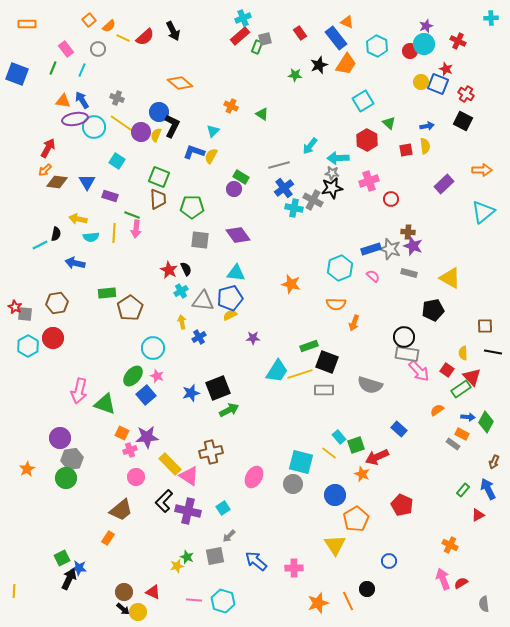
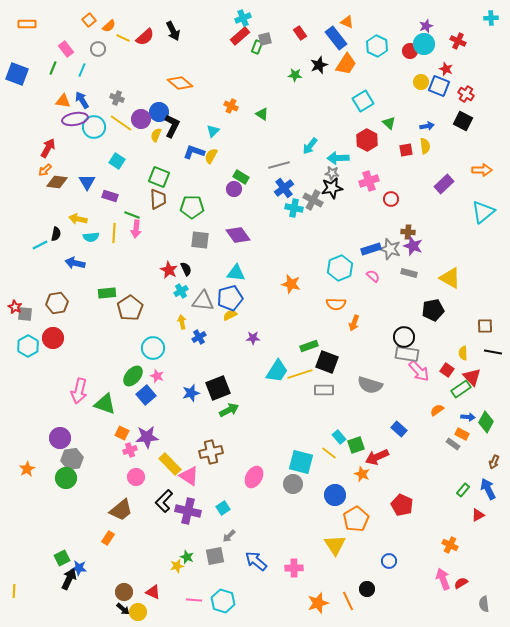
blue square at (438, 84): moved 1 px right, 2 px down
purple circle at (141, 132): moved 13 px up
